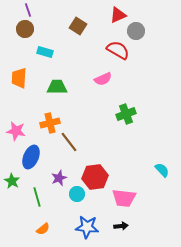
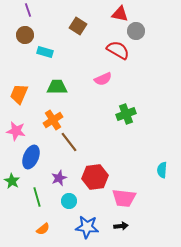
red triangle: moved 2 px right, 1 px up; rotated 36 degrees clockwise
brown circle: moved 6 px down
orange trapezoid: moved 16 px down; rotated 20 degrees clockwise
orange cross: moved 3 px right, 3 px up; rotated 18 degrees counterclockwise
cyan semicircle: rotated 133 degrees counterclockwise
cyan circle: moved 8 px left, 7 px down
